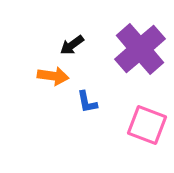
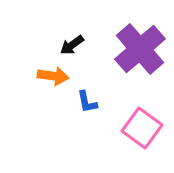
pink square: moved 5 px left, 3 px down; rotated 15 degrees clockwise
